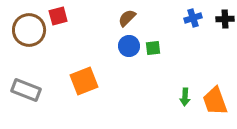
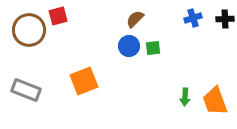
brown semicircle: moved 8 px right, 1 px down
